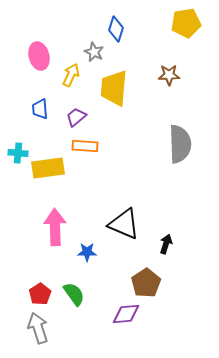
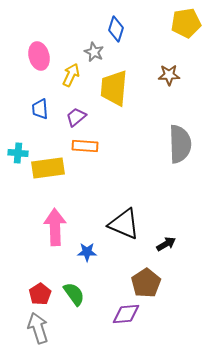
black arrow: rotated 42 degrees clockwise
